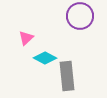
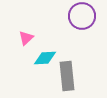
purple circle: moved 2 px right
cyan diamond: rotated 30 degrees counterclockwise
